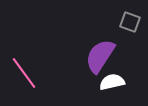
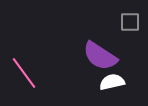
gray square: rotated 20 degrees counterclockwise
purple semicircle: rotated 90 degrees counterclockwise
